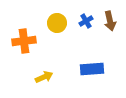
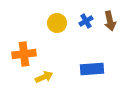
orange cross: moved 13 px down
